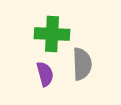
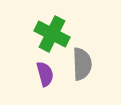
green cross: rotated 24 degrees clockwise
